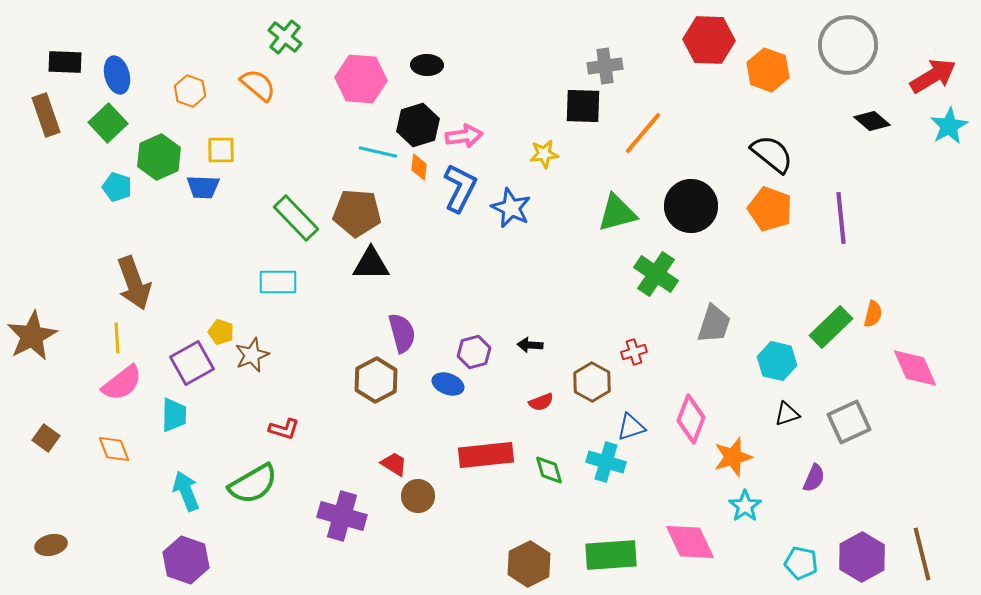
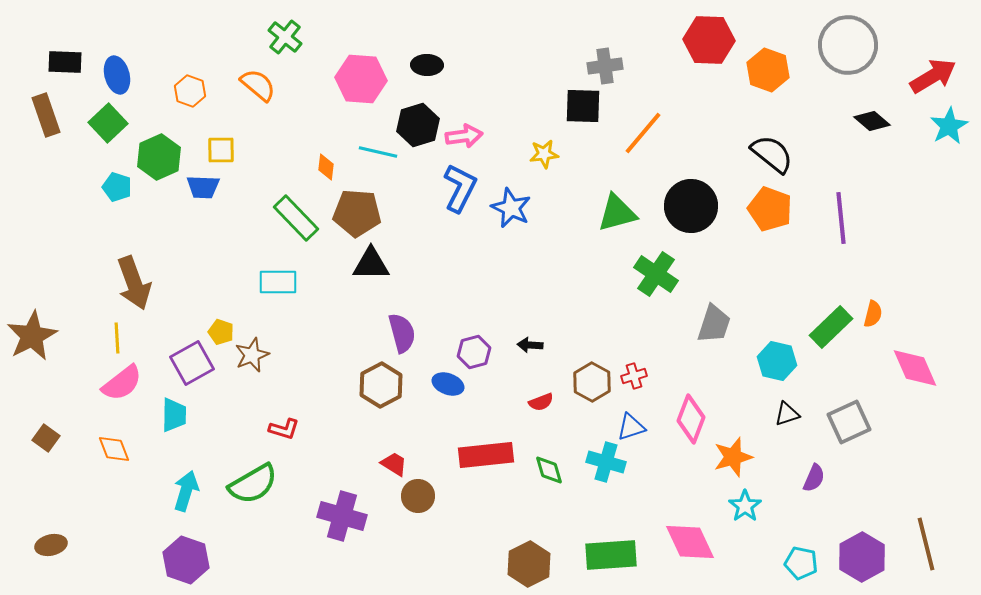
orange diamond at (419, 167): moved 93 px left
red cross at (634, 352): moved 24 px down
brown hexagon at (376, 380): moved 5 px right, 5 px down
cyan arrow at (186, 491): rotated 39 degrees clockwise
brown line at (922, 554): moved 4 px right, 10 px up
